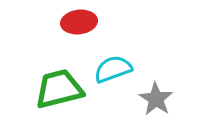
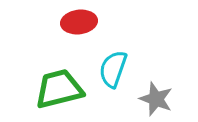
cyan semicircle: rotated 51 degrees counterclockwise
gray star: rotated 12 degrees counterclockwise
